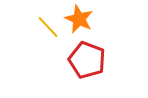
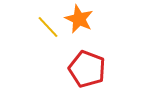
red pentagon: moved 9 px down
